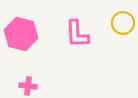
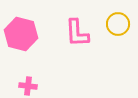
yellow circle: moved 5 px left, 1 px down
pink L-shape: moved 1 px up
